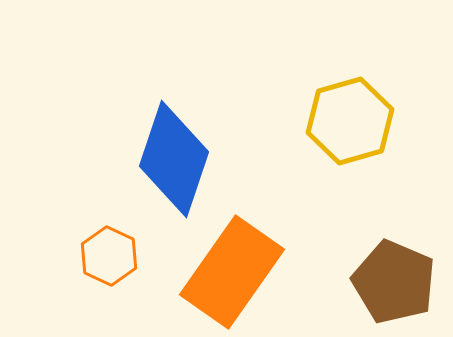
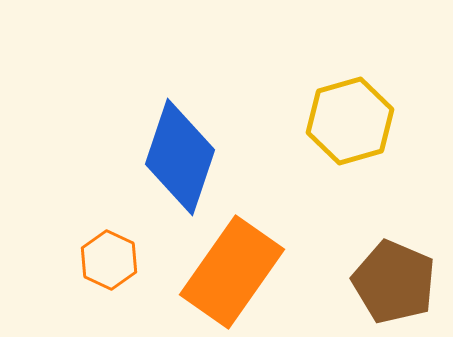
blue diamond: moved 6 px right, 2 px up
orange hexagon: moved 4 px down
